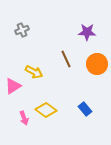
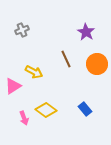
purple star: moved 1 px left; rotated 30 degrees clockwise
